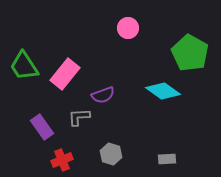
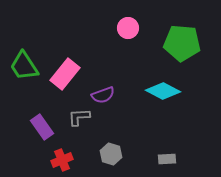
green pentagon: moved 8 px left, 10 px up; rotated 24 degrees counterclockwise
cyan diamond: rotated 8 degrees counterclockwise
